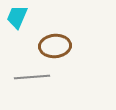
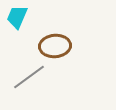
gray line: moved 3 px left; rotated 32 degrees counterclockwise
